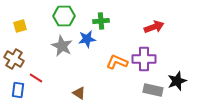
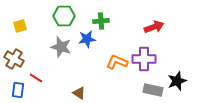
gray star: moved 1 px left, 1 px down; rotated 10 degrees counterclockwise
